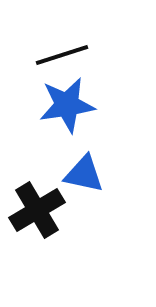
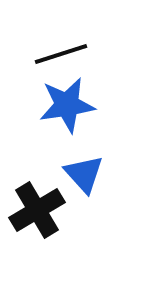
black line: moved 1 px left, 1 px up
blue triangle: rotated 36 degrees clockwise
